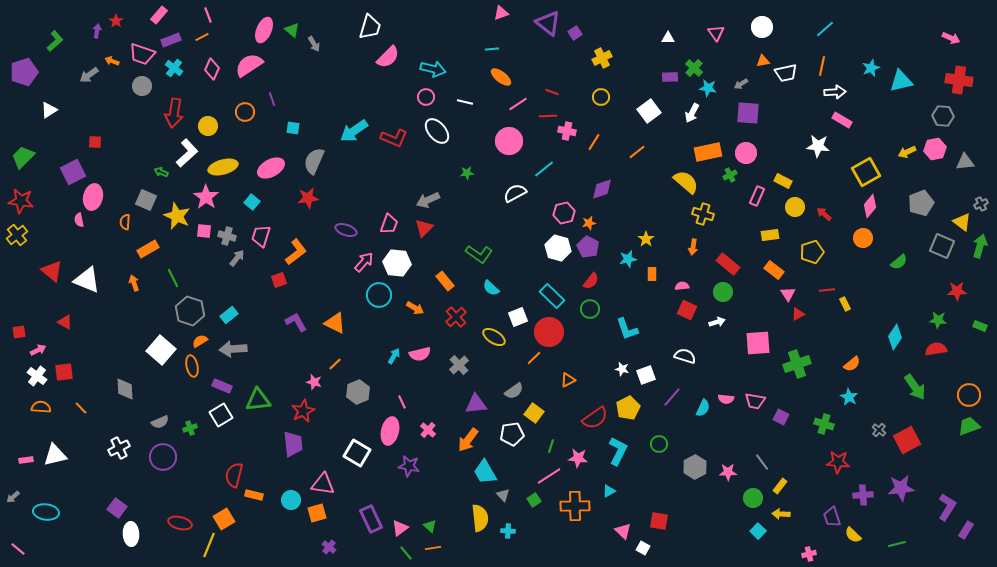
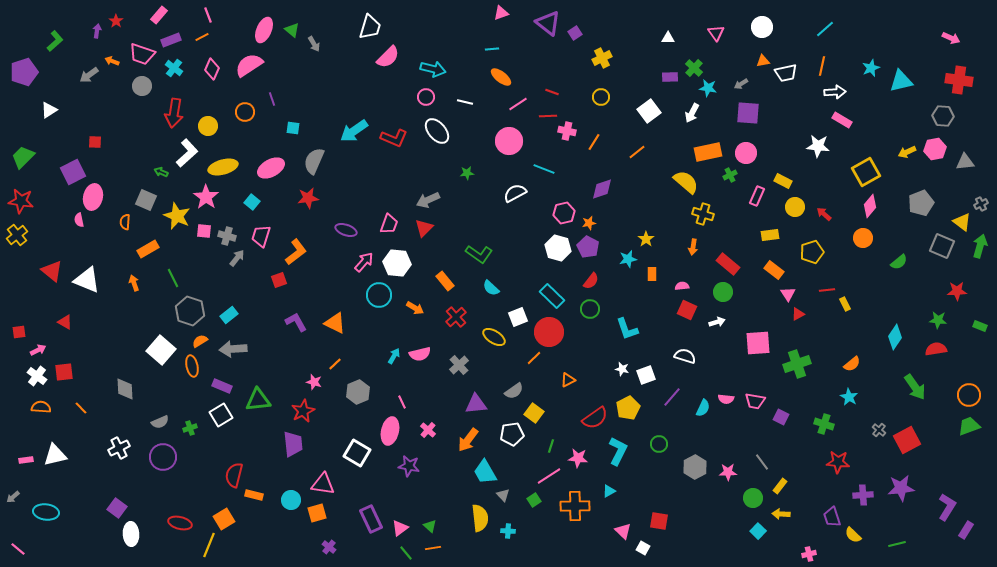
cyan line at (544, 169): rotated 60 degrees clockwise
